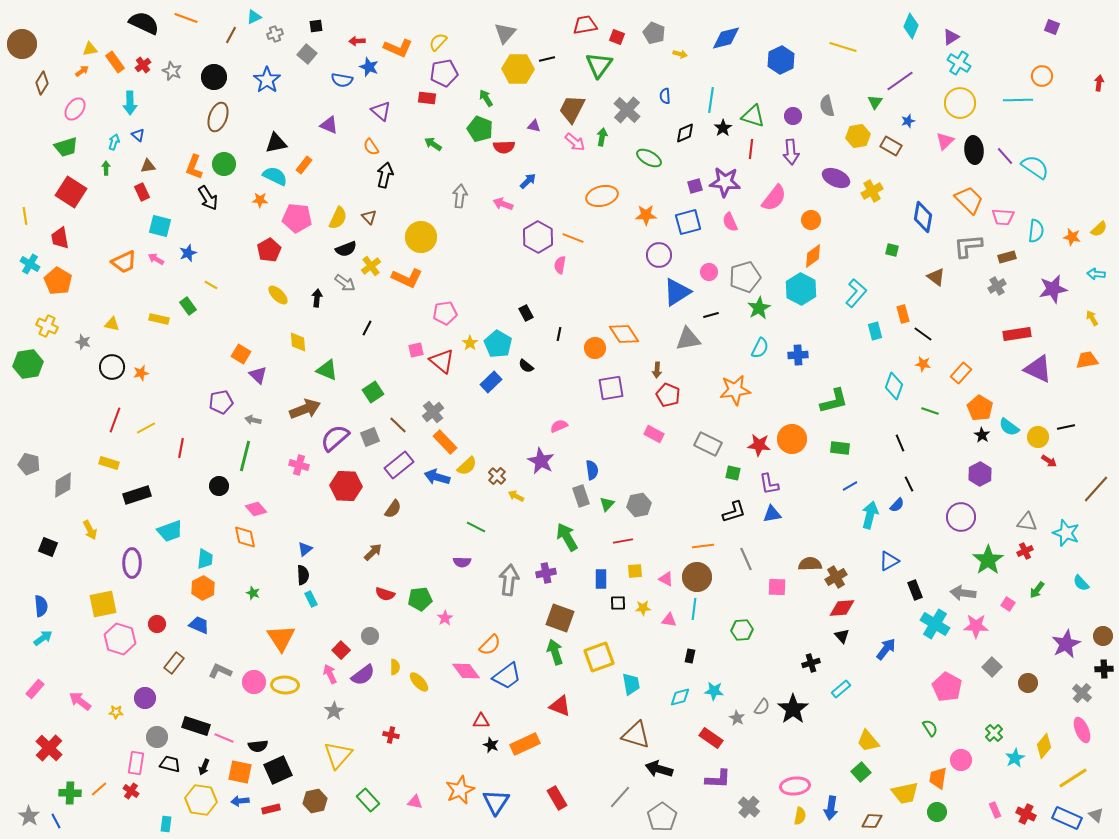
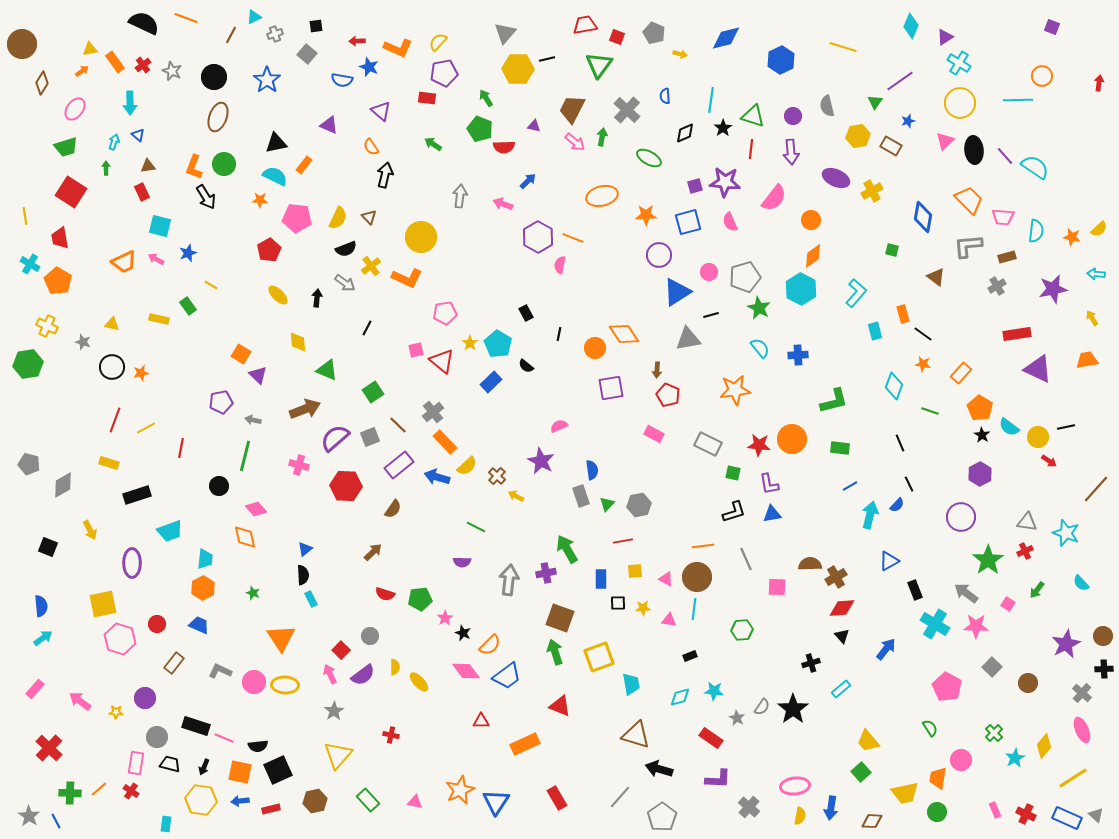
purple triangle at (951, 37): moved 6 px left
black arrow at (208, 198): moved 2 px left, 1 px up
green star at (759, 308): rotated 15 degrees counterclockwise
cyan semicircle at (760, 348): rotated 65 degrees counterclockwise
green arrow at (567, 537): moved 12 px down
gray arrow at (963, 593): moved 3 px right; rotated 30 degrees clockwise
black rectangle at (690, 656): rotated 56 degrees clockwise
black star at (491, 745): moved 28 px left, 112 px up
